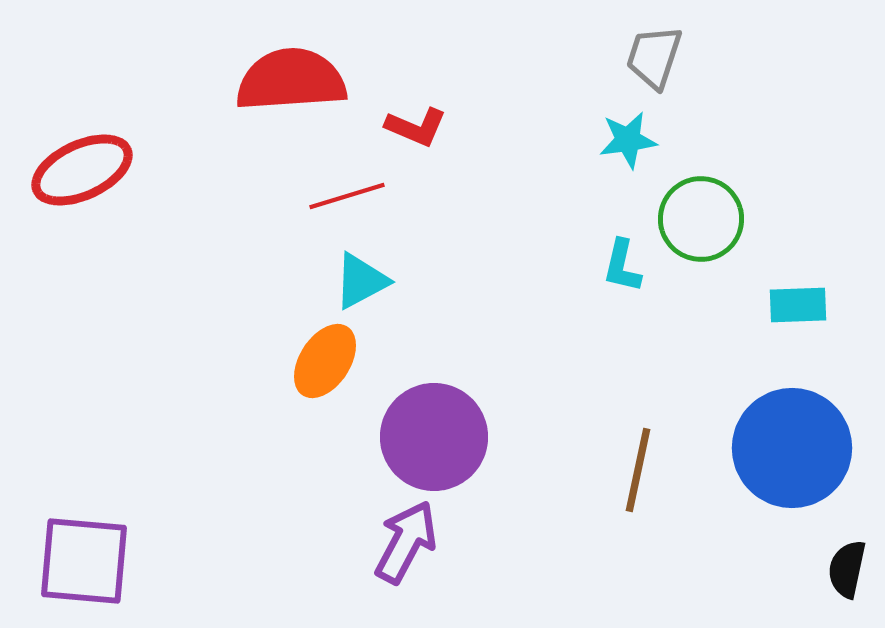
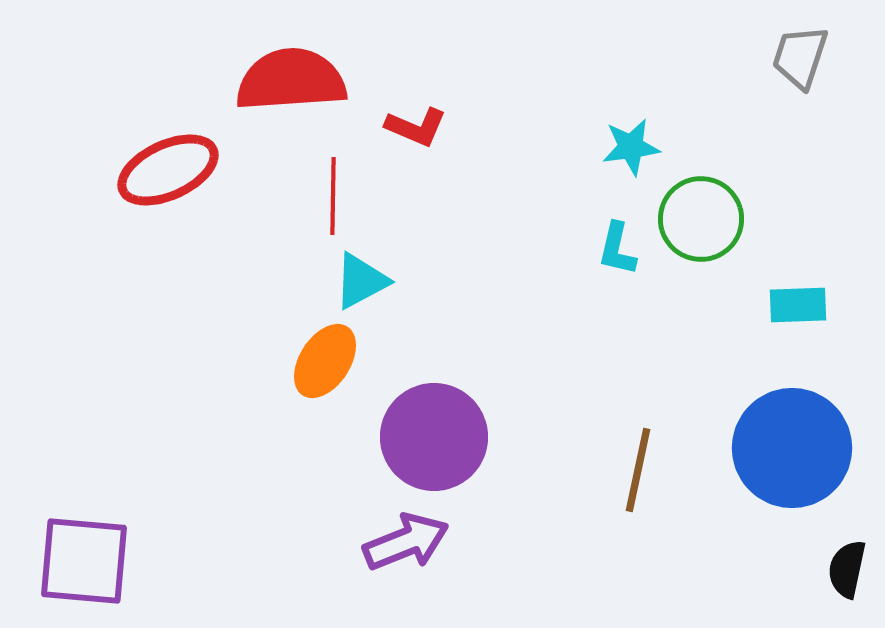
gray trapezoid: moved 146 px right
cyan star: moved 3 px right, 7 px down
red ellipse: moved 86 px right
red line: moved 14 px left; rotated 72 degrees counterclockwise
cyan L-shape: moved 5 px left, 17 px up
purple arrow: rotated 40 degrees clockwise
